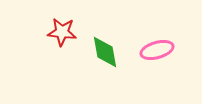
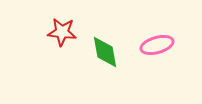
pink ellipse: moved 5 px up
